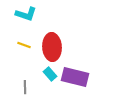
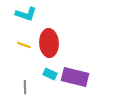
red ellipse: moved 3 px left, 4 px up
cyan rectangle: rotated 24 degrees counterclockwise
